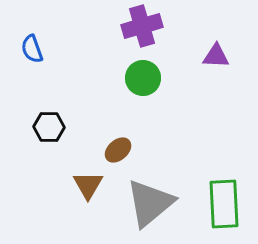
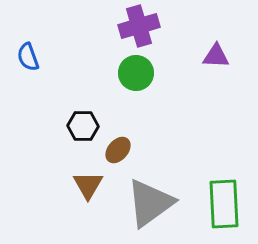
purple cross: moved 3 px left
blue semicircle: moved 4 px left, 8 px down
green circle: moved 7 px left, 5 px up
black hexagon: moved 34 px right, 1 px up
brown ellipse: rotated 8 degrees counterclockwise
gray triangle: rotated 4 degrees clockwise
